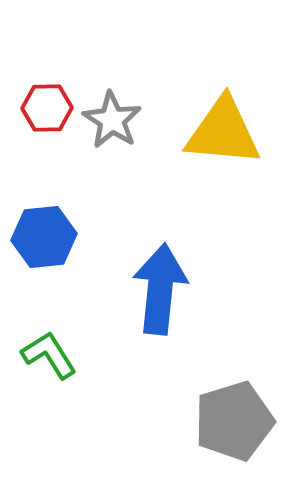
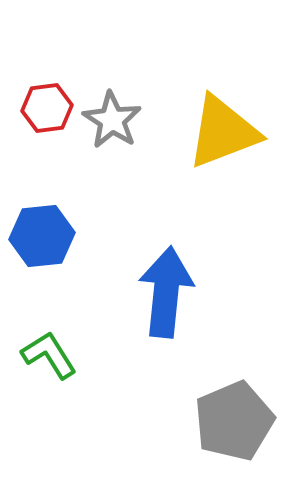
red hexagon: rotated 6 degrees counterclockwise
yellow triangle: rotated 26 degrees counterclockwise
blue hexagon: moved 2 px left, 1 px up
blue arrow: moved 6 px right, 3 px down
gray pentagon: rotated 6 degrees counterclockwise
